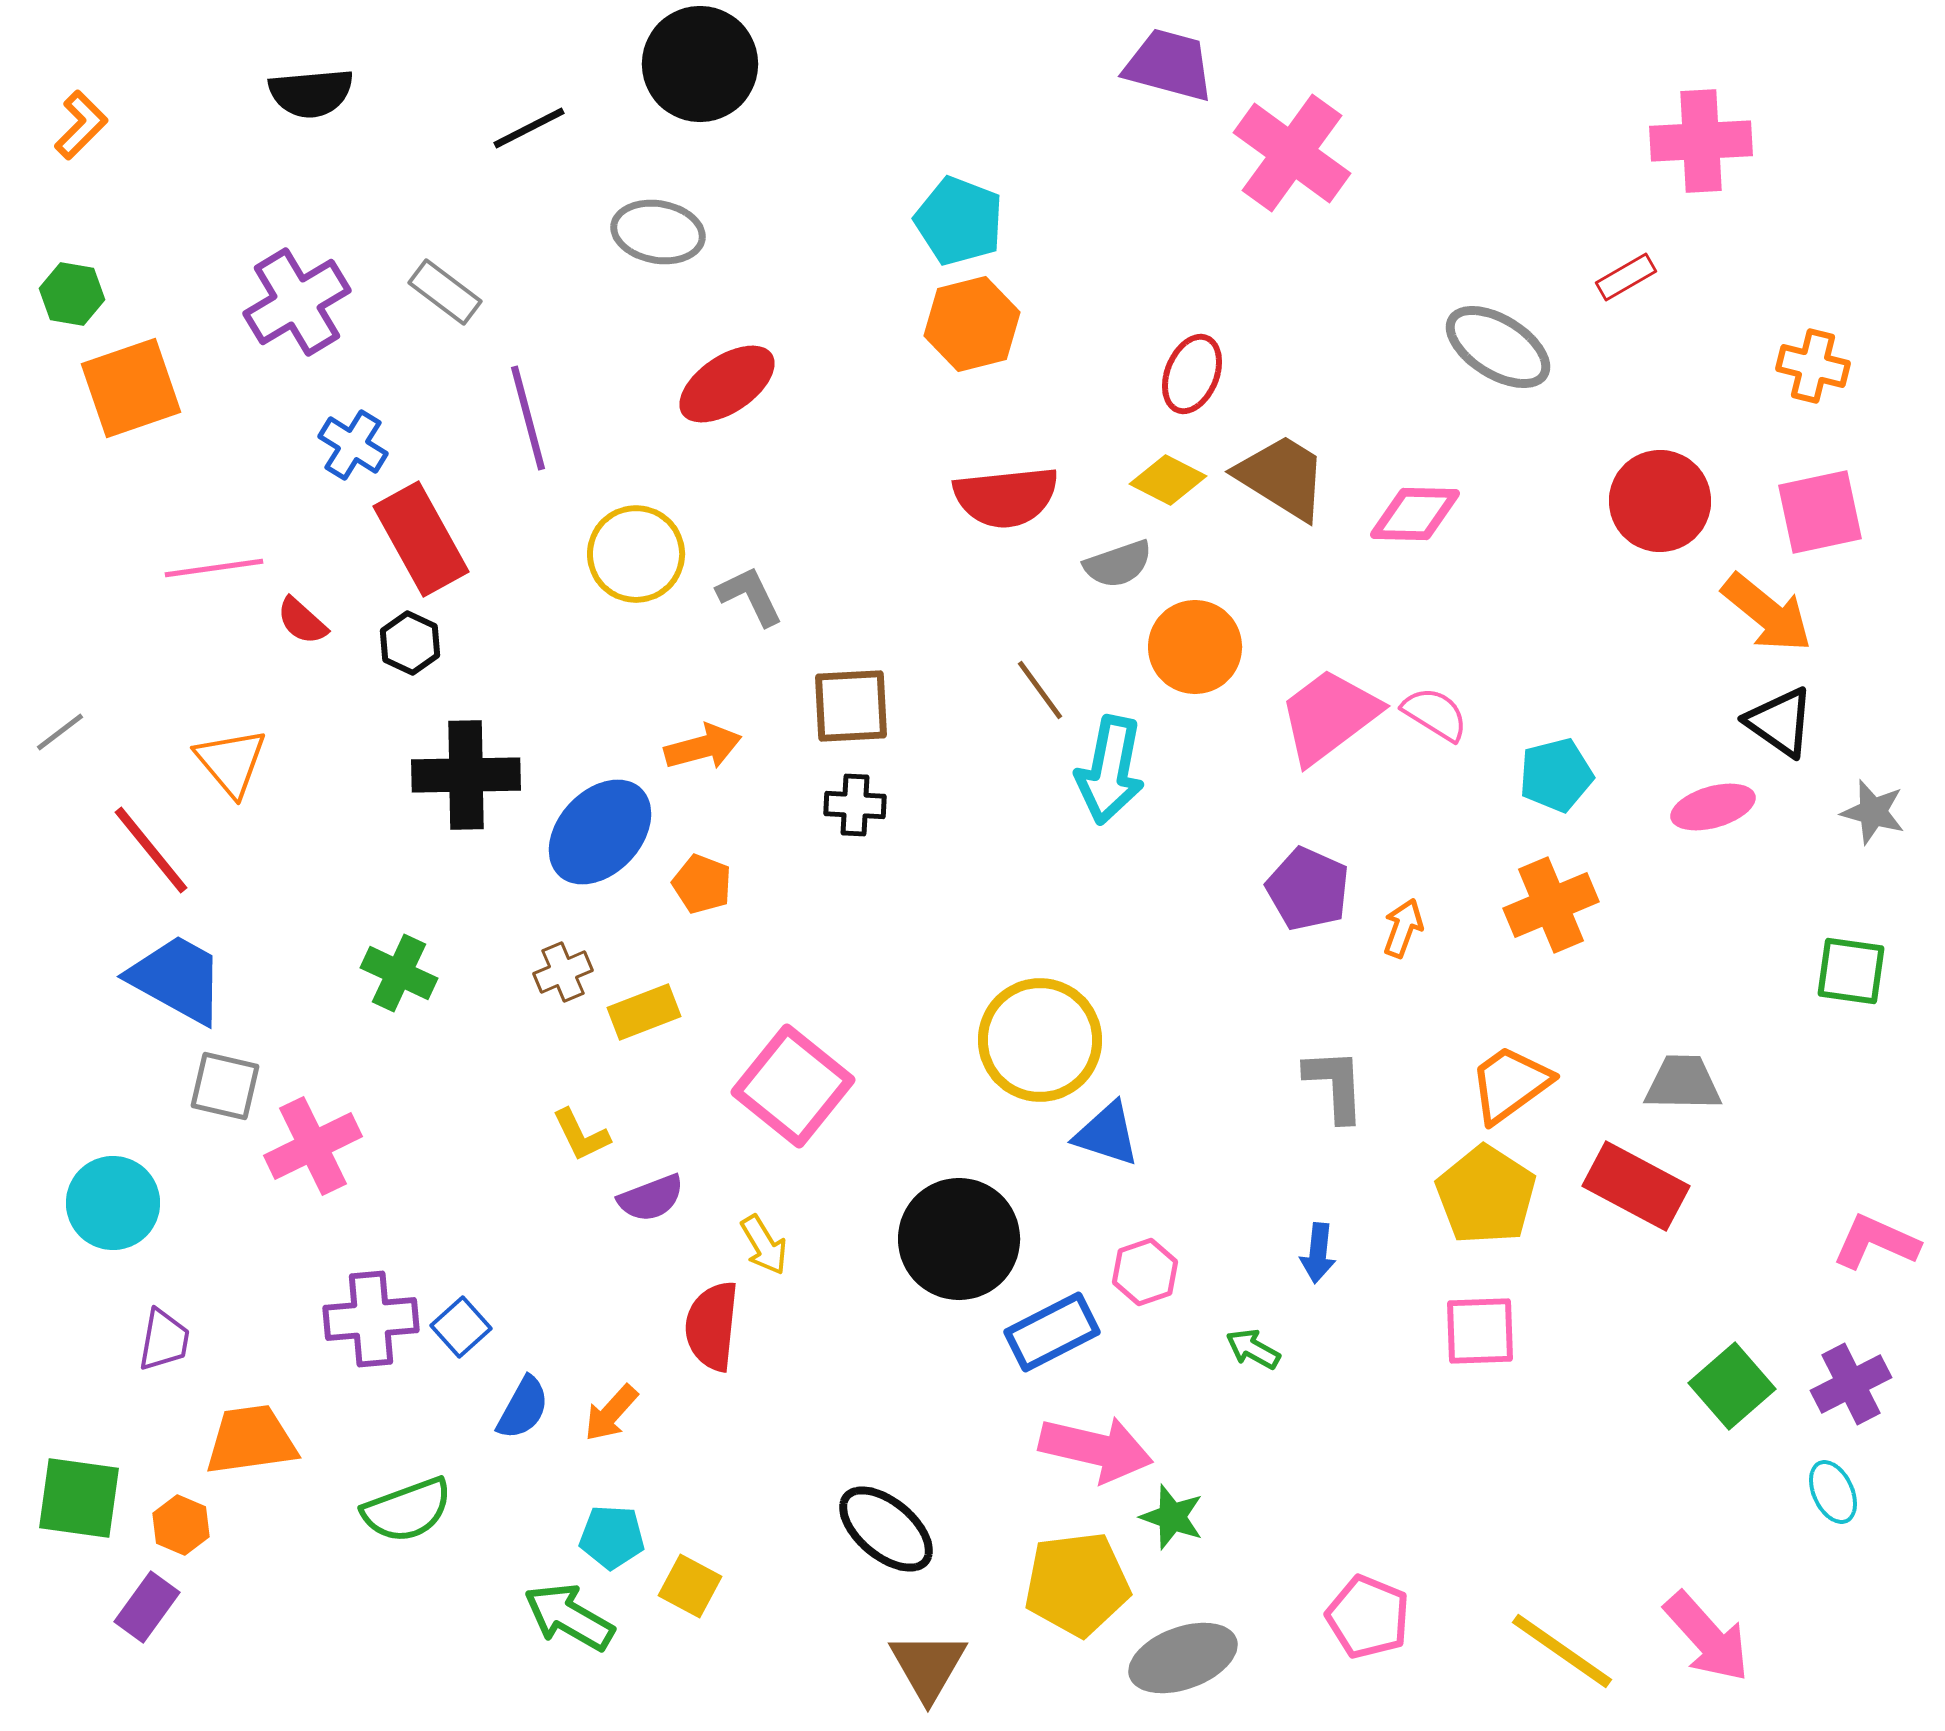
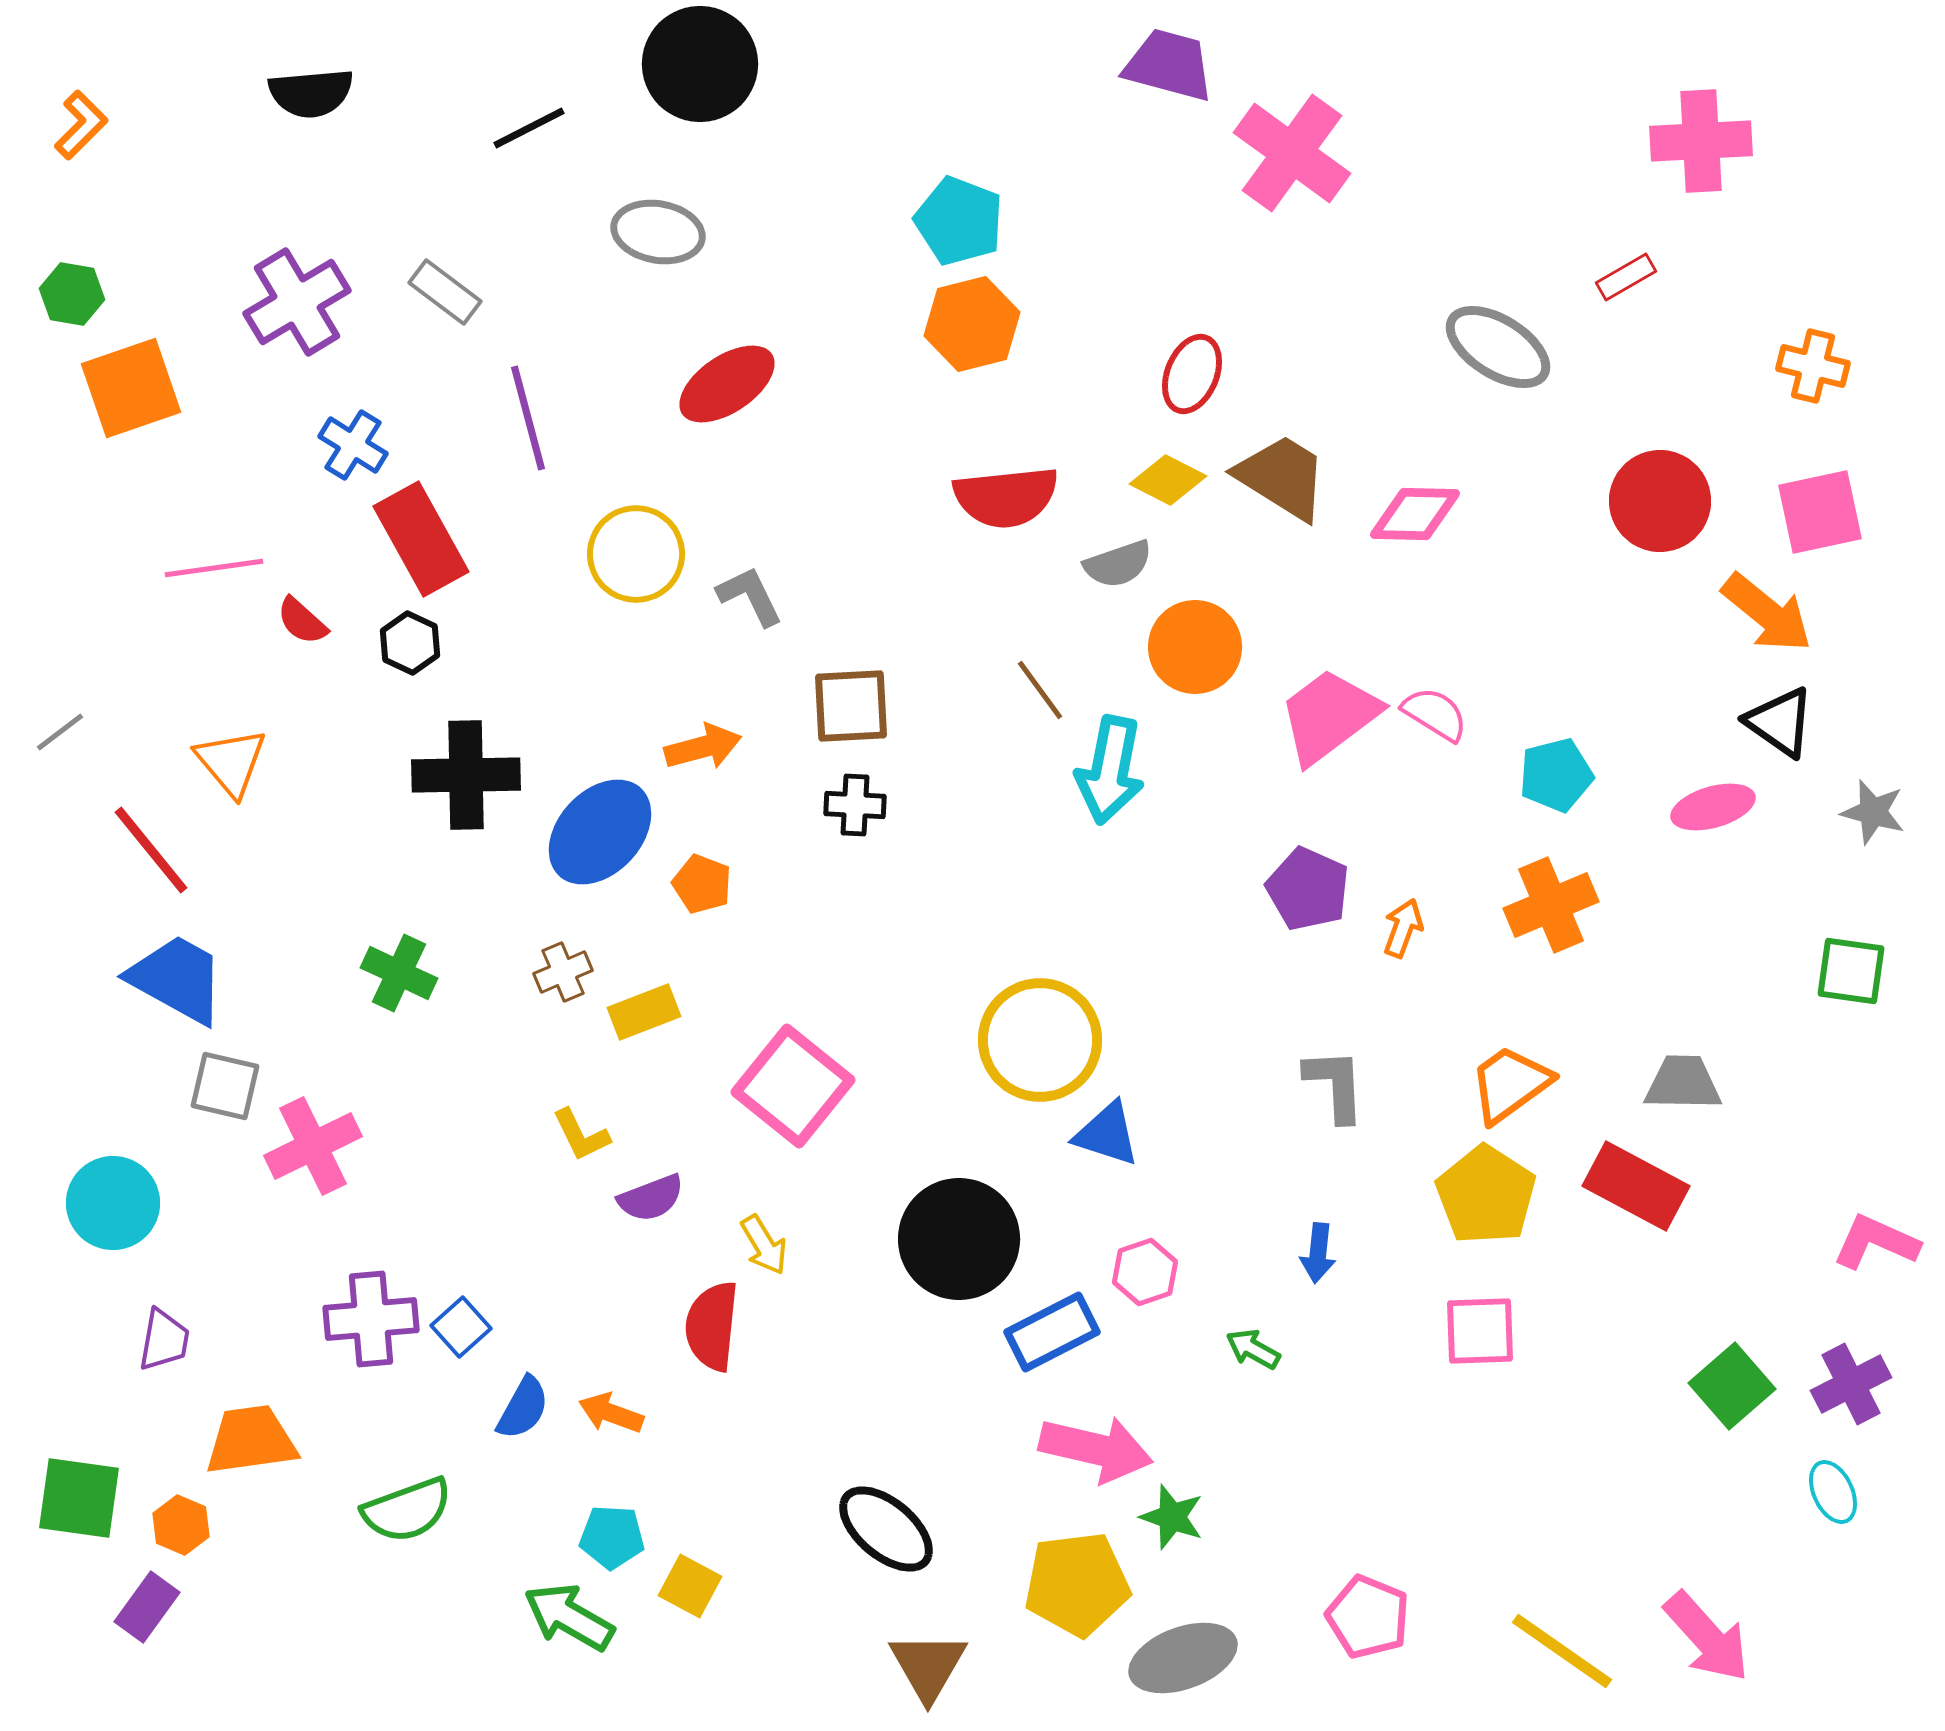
orange arrow at (611, 1413): rotated 68 degrees clockwise
